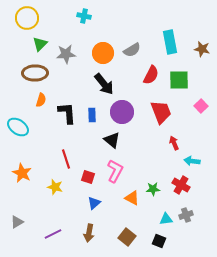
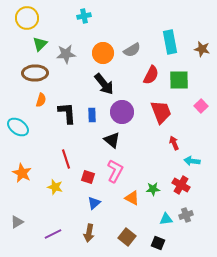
cyan cross: rotated 24 degrees counterclockwise
black square: moved 1 px left, 2 px down
